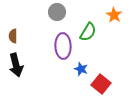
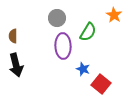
gray circle: moved 6 px down
blue star: moved 2 px right
